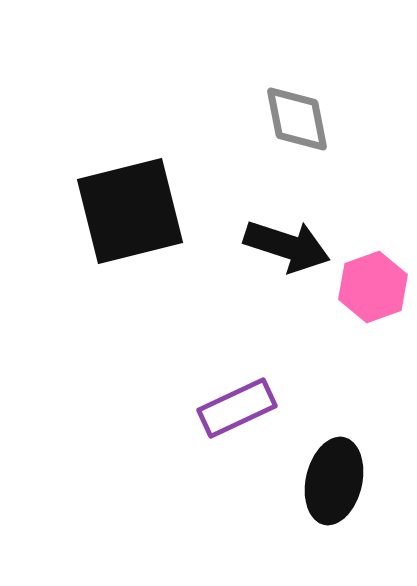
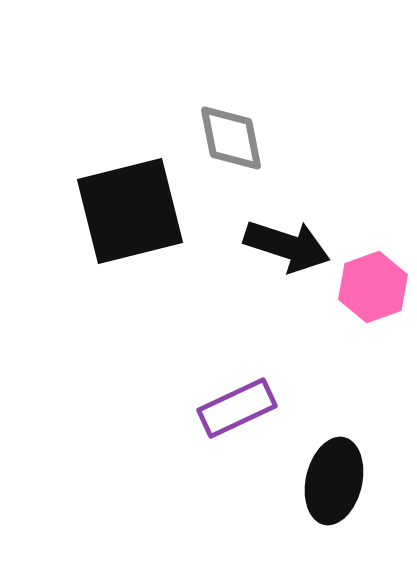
gray diamond: moved 66 px left, 19 px down
